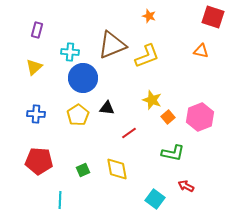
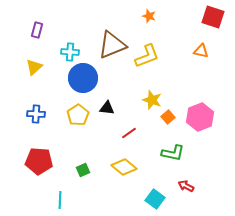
yellow diamond: moved 7 px right, 2 px up; rotated 40 degrees counterclockwise
